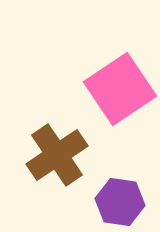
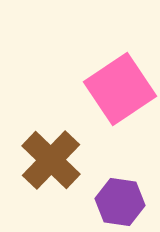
brown cross: moved 6 px left, 5 px down; rotated 12 degrees counterclockwise
